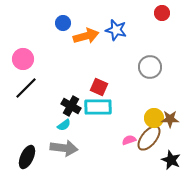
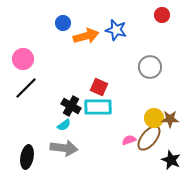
red circle: moved 2 px down
black ellipse: rotated 15 degrees counterclockwise
